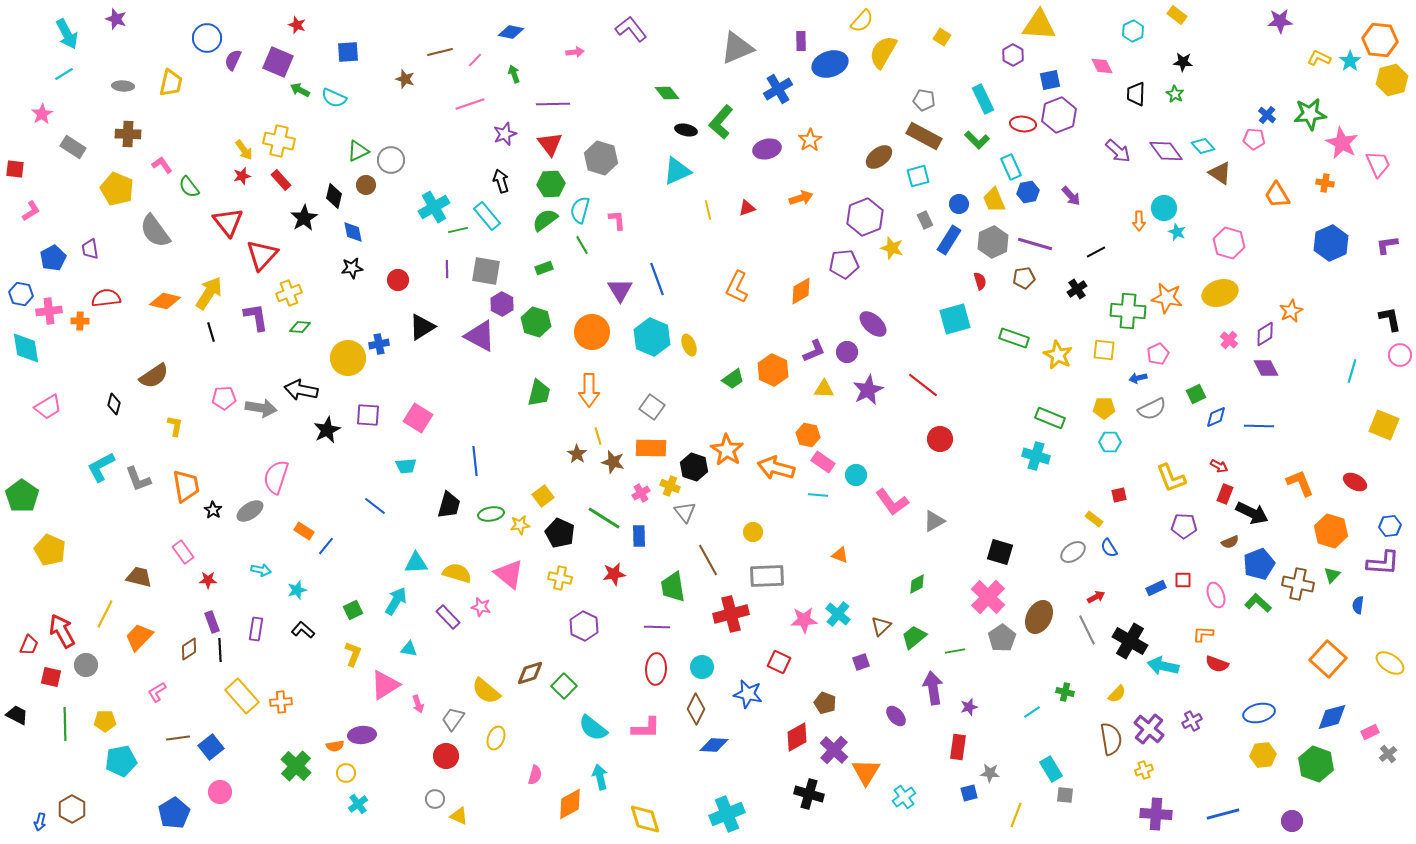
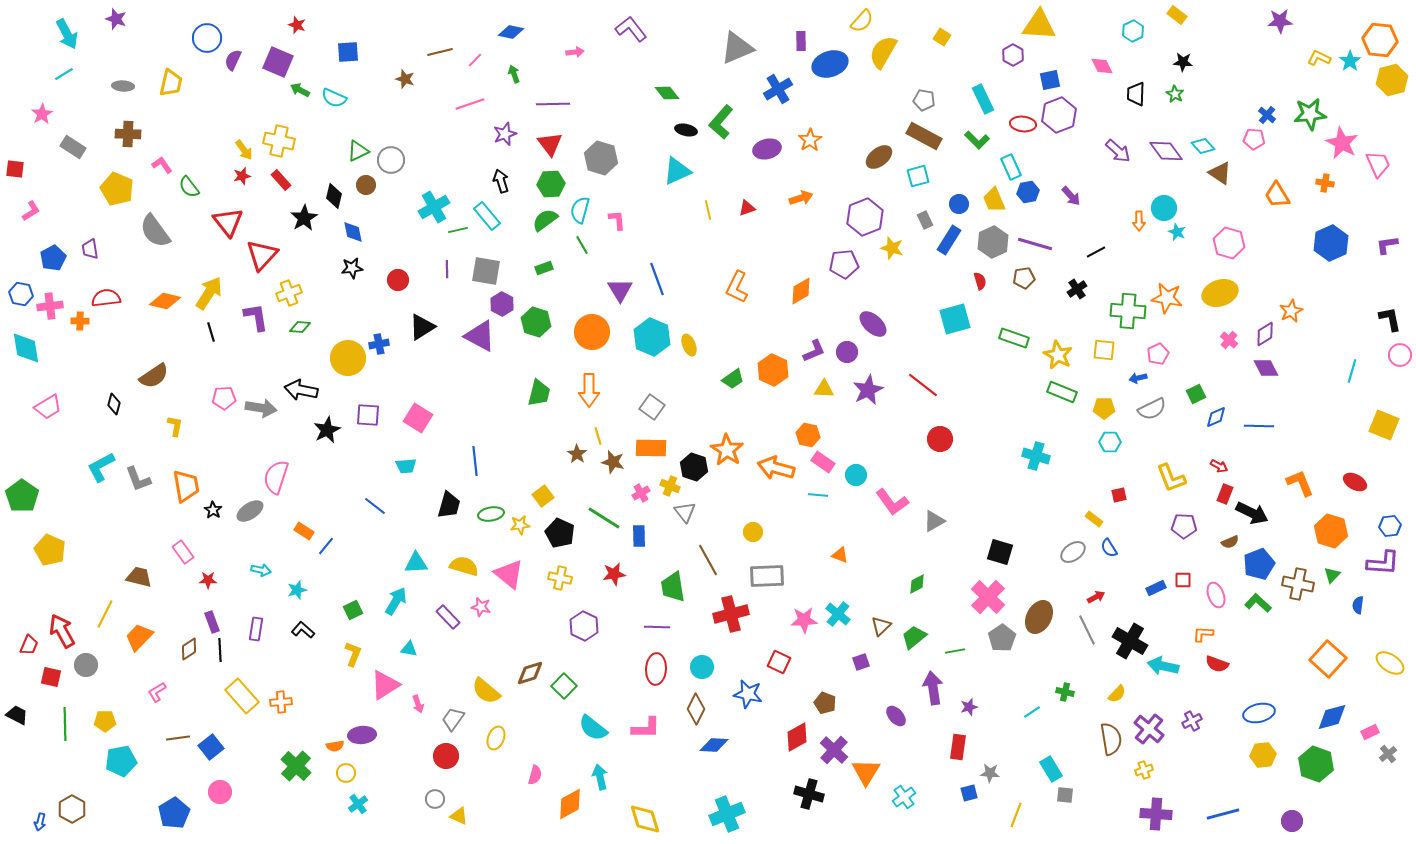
pink cross at (49, 311): moved 1 px right, 5 px up
green rectangle at (1050, 418): moved 12 px right, 26 px up
yellow semicircle at (457, 573): moved 7 px right, 7 px up
